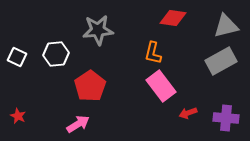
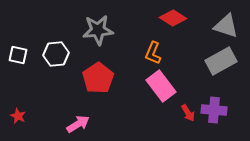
red diamond: rotated 24 degrees clockwise
gray triangle: rotated 32 degrees clockwise
orange L-shape: rotated 10 degrees clockwise
white square: moved 1 px right, 2 px up; rotated 12 degrees counterclockwise
red pentagon: moved 8 px right, 8 px up
red arrow: rotated 102 degrees counterclockwise
purple cross: moved 12 px left, 8 px up
